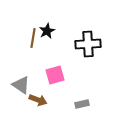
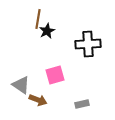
brown line: moved 5 px right, 19 px up
